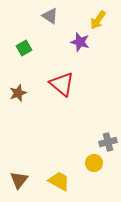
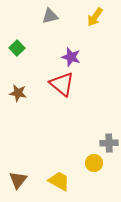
gray triangle: rotated 48 degrees counterclockwise
yellow arrow: moved 3 px left, 3 px up
purple star: moved 9 px left, 15 px down
green square: moved 7 px left; rotated 14 degrees counterclockwise
brown star: rotated 30 degrees clockwise
gray cross: moved 1 px right, 1 px down; rotated 12 degrees clockwise
brown triangle: moved 1 px left
